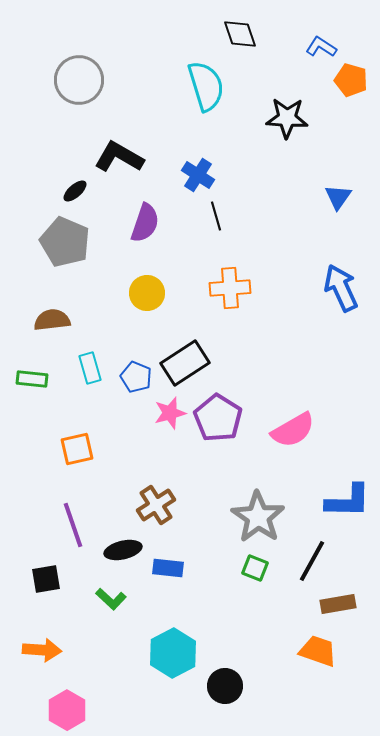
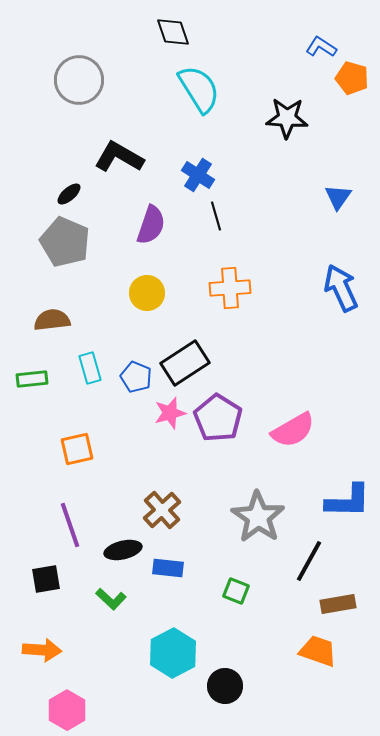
black diamond at (240, 34): moved 67 px left, 2 px up
orange pentagon at (351, 80): moved 1 px right, 2 px up
cyan semicircle at (206, 86): moved 7 px left, 3 px down; rotated 15 degrees counterclockwise
black ellipse at (75, 191): moved 6 px left, 3 px down
purple semicircle at (145, 223): moved 6 px right, 2 px down
green rectangle at (32, 379): rotated 12 degrees counterclockwise
brown cross at (156, 505): moved 6 px right, 5 px down; rotated 9 degrees counterclockwise
purple line at (73, 525): moved 3 px left
black line at (312, 561): moved 3 px left
green square at (255, 568): moved 19 px left, 23 px down
